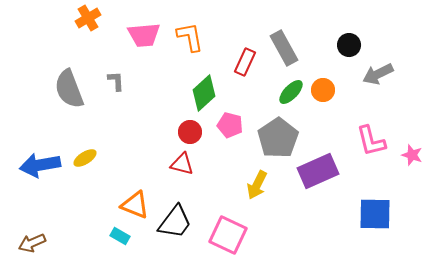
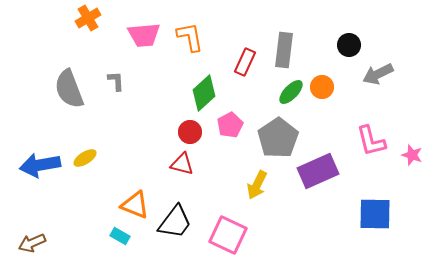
gray rectangle: moved 2 px down; rotated 36 degrees clockwise
orange circle: moved 1 px left, 3 px up
pink pentagon: rotated 30 degrees clockwise
